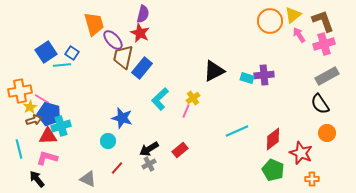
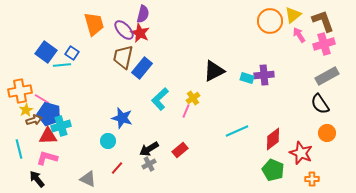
purple ellipse at (113, 40): moved 11 px right, 10 px up
blue square at (46, 52): rotated 20 degrees counterclockwise
yellow star at (30, 107): moved 4 px left, 3 px down
